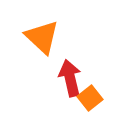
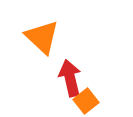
orange square: moved 4 px left, 3 px down
